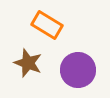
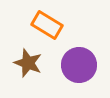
purple circle: moved 1 px right, 5 px up
